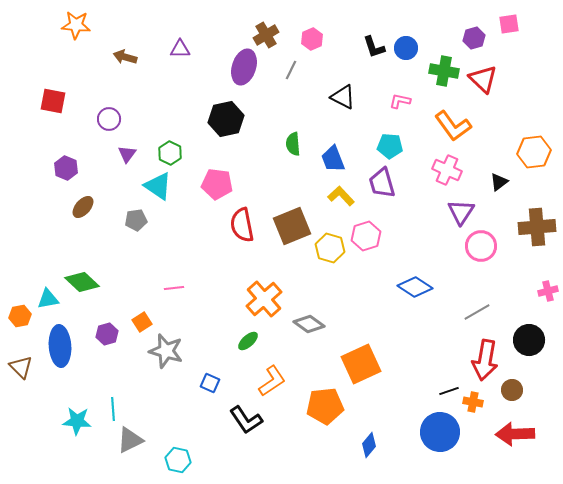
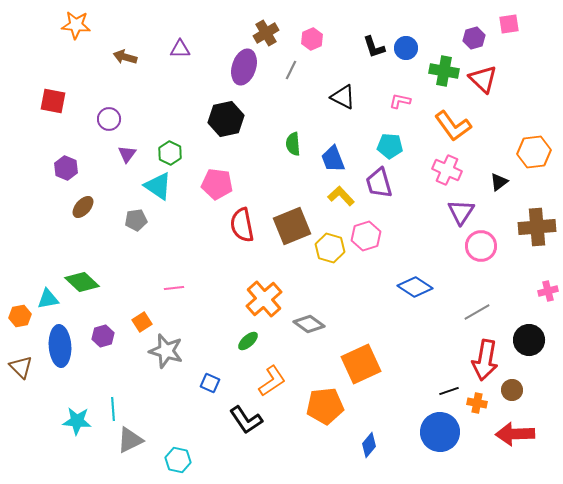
brown cross at (266, 35): moved 2 px up
purple trapezoid at (382, 183): moved 3 px left
purple hexagon at (107, 334): moved 4 px left, 2 px down
orange cross at (473, 402): moved 4 px right, 1 px down
